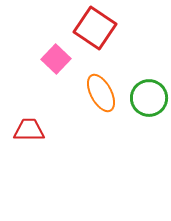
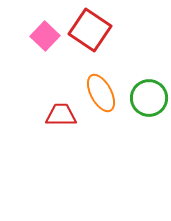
red square: moved 5 px left, 2 px down
pink square: moved 11 px left, 23 px up
red trapezoid: moved 32 px right, 15 px up
